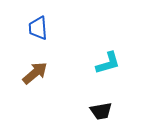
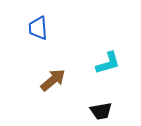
brown arrow: moved 18 px right, 7 px down
